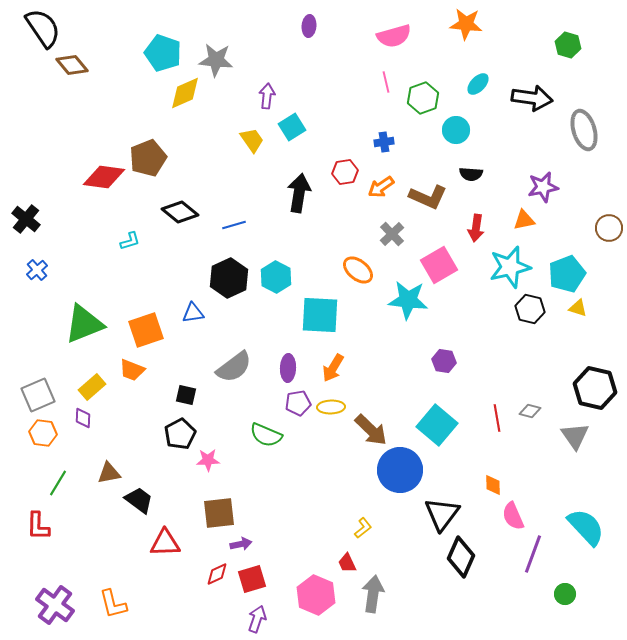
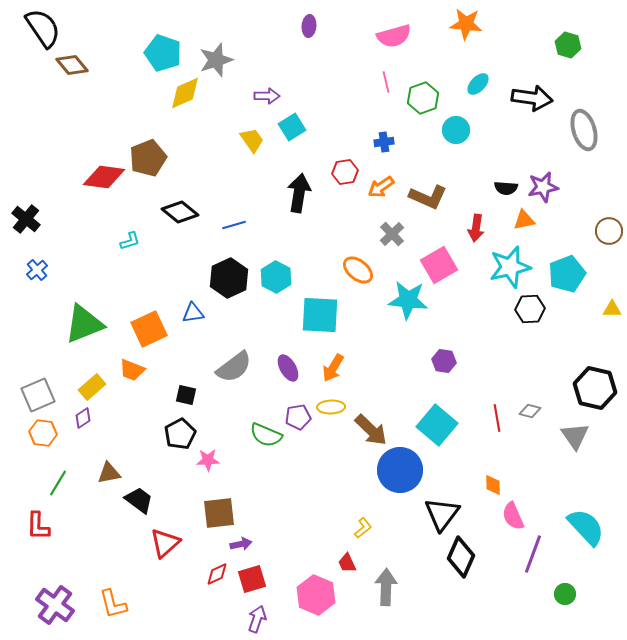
gray star at (216, 60): rotated 24 degrees counterclockwise
purple arrow at (267, 96): rotated 85 degrees clockwise
black semicircle at (471, 174): moved 35 px right, 14 px down
brown circle at (609, 228): moved 3 px down
yellow triangle at (578, 308): moved 34 px right, 1 px down; rotated 18 degrees counterclockwise
black hexagon at (530, 309): rotated 16 degrees counterclockwise
orange square at (146, 330): moved 3 px right, 1 px up; rotated 6 degrees counterclockwise
purple ellipse at (288, 368): rotated 32 degrees counterclockwise
purple pentagon at (298, 403): moved 14 px down
purple diamond at (83, 418): rotated 55 degrees clockwise
red triangle at (165, 543): rotated 40 degrees counterclockwise
gray arrow at (373, 594): moved 13 px right, 7 px up; rotated 6 degrees counterclockwise
